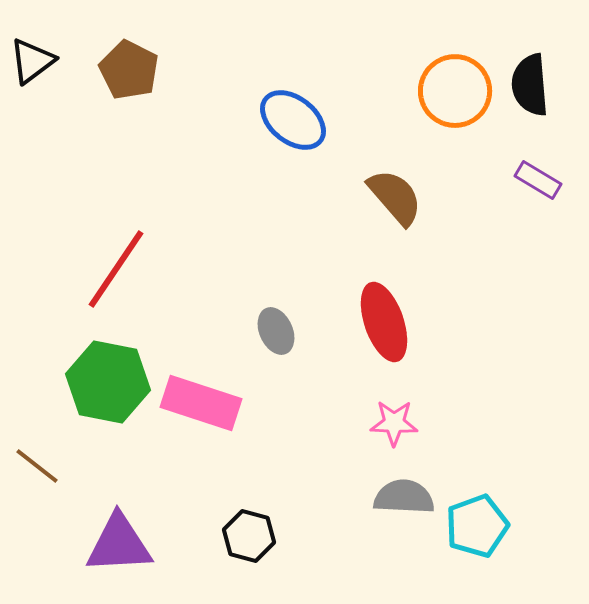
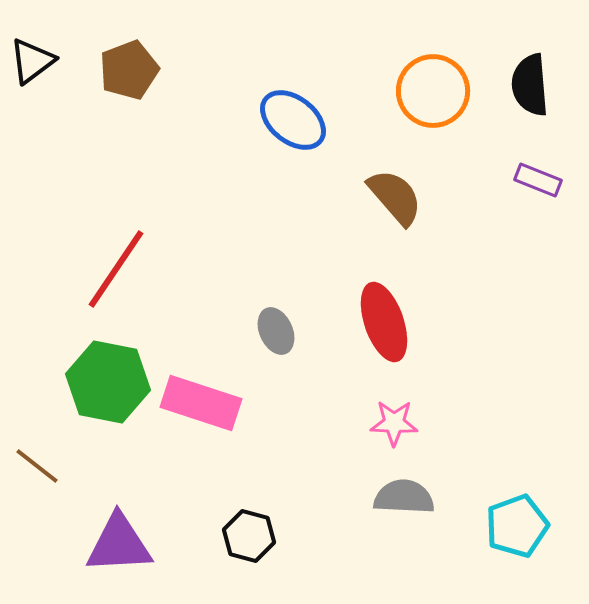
brown pentagon: rotated 24 degrees clockwise
orange circle: moved 22 px left
purple rectangle: rotated 9 degrees counterclockwise
cyan pentagon: moved 40 px right
